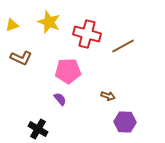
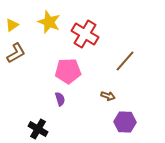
yellow triangle: rotated 16 degrees counterclockwise
red cross: moved 2 px left; rotated 16 degrees clockwise
brown line: moved 2 px right, 15 px down; rotated 20 degrees counterclockwise
brown L-shape: moved 5 px left, 5 px up; rotated 55 degrees counterclockwise
purple semicircle: rotated 24 degrees clockwise
